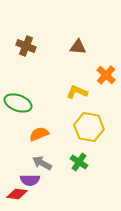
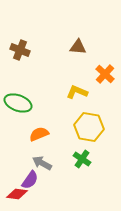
brown cross: moved 6 px left, 4 px down
orange cross: moved 1 px left, 1 px up
green cross: moved 3 px right, 3 px up
purple semicircle: rotated 54 degrees counterclockwise
